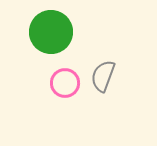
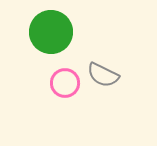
gray semicircle: moved 1 px up; rotated 84 degrees counterclockwise
